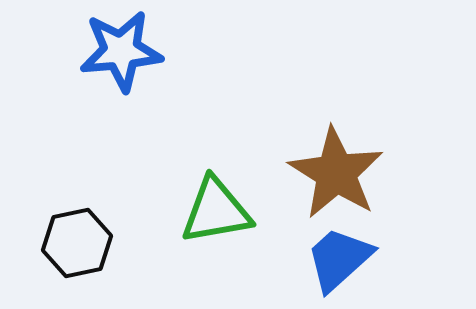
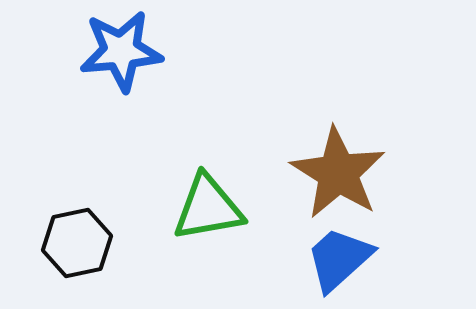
brown star: moved 2 px right
green triangle: moved 8 px left, 3 px up
